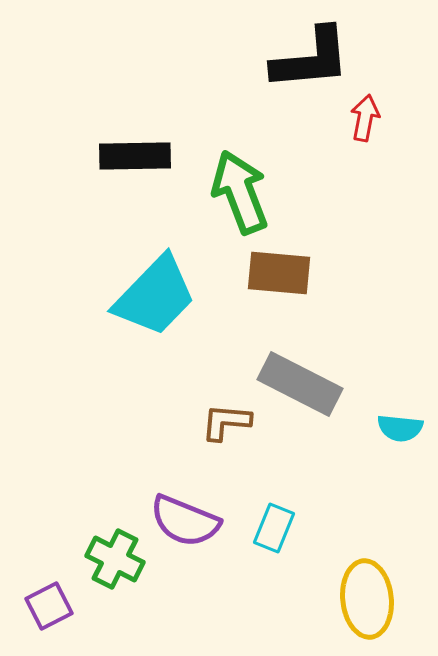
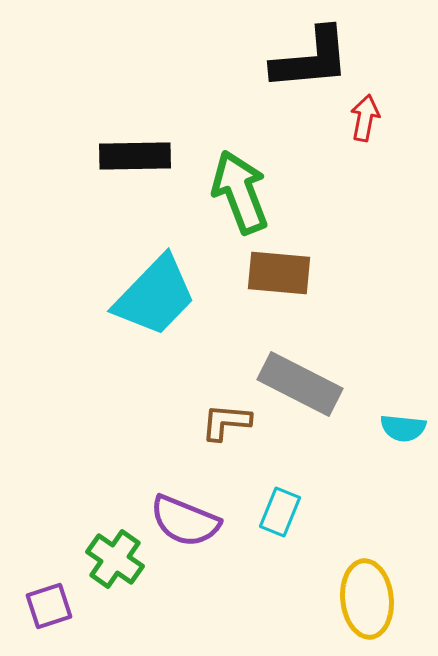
cyan semicircle: moved 3 px right
cyan rectangle: moved 6 px right, 16 px up
green cross: rotated 8 degrees clockwise
purple square: rotated 9 degrees clockwise
